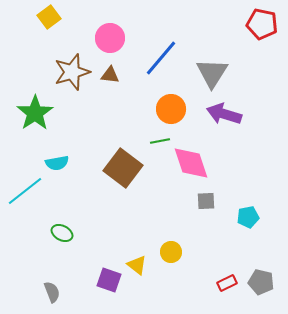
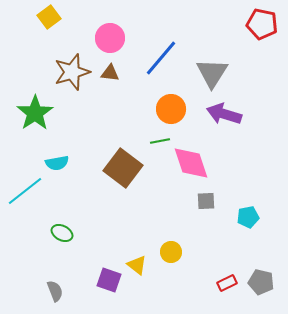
brown triangle: moved 2 px up
gray semicircle: moved 3 px right, 1 px up
